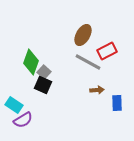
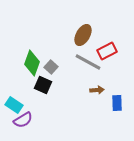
green diamond: moved 1 px right, 1 px down
gray square: moved 7 px right, 5 px up
